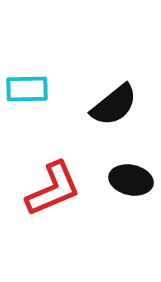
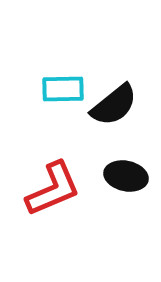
cyan rectangle: moved 36 px right
black ellipse: moved 5 px left, 4 px up
